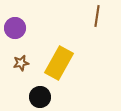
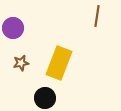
purple circle: moved 2 px left
yellow rectangle: rotated 8 degrees counterclockwise
black circle: moved 5 px right, 1 px down
